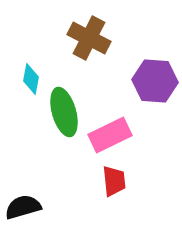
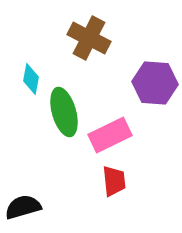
purple hexagon: moved 2 px down
